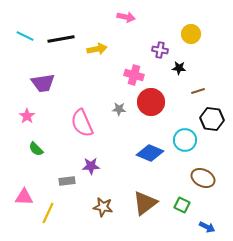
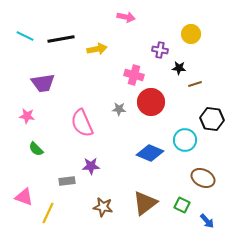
brown line: moved 3 px left, 7 px up
pink star: rotated 28 degrees counterclockwise
pink triangle: rotated 18 degrees clockwise
blue arrow: moved 6 px up; rotated 21 degrees clockwise
